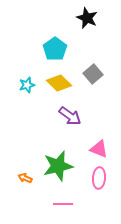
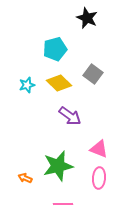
cyan pentagon: rotated 20 degrees clockwise
gray square: rotated 12 degrees counterclockwise
